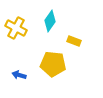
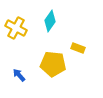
yellow rectangle: moved 4 px right, 7 px down
blue arrow: rotated 32 degrees clockwise
